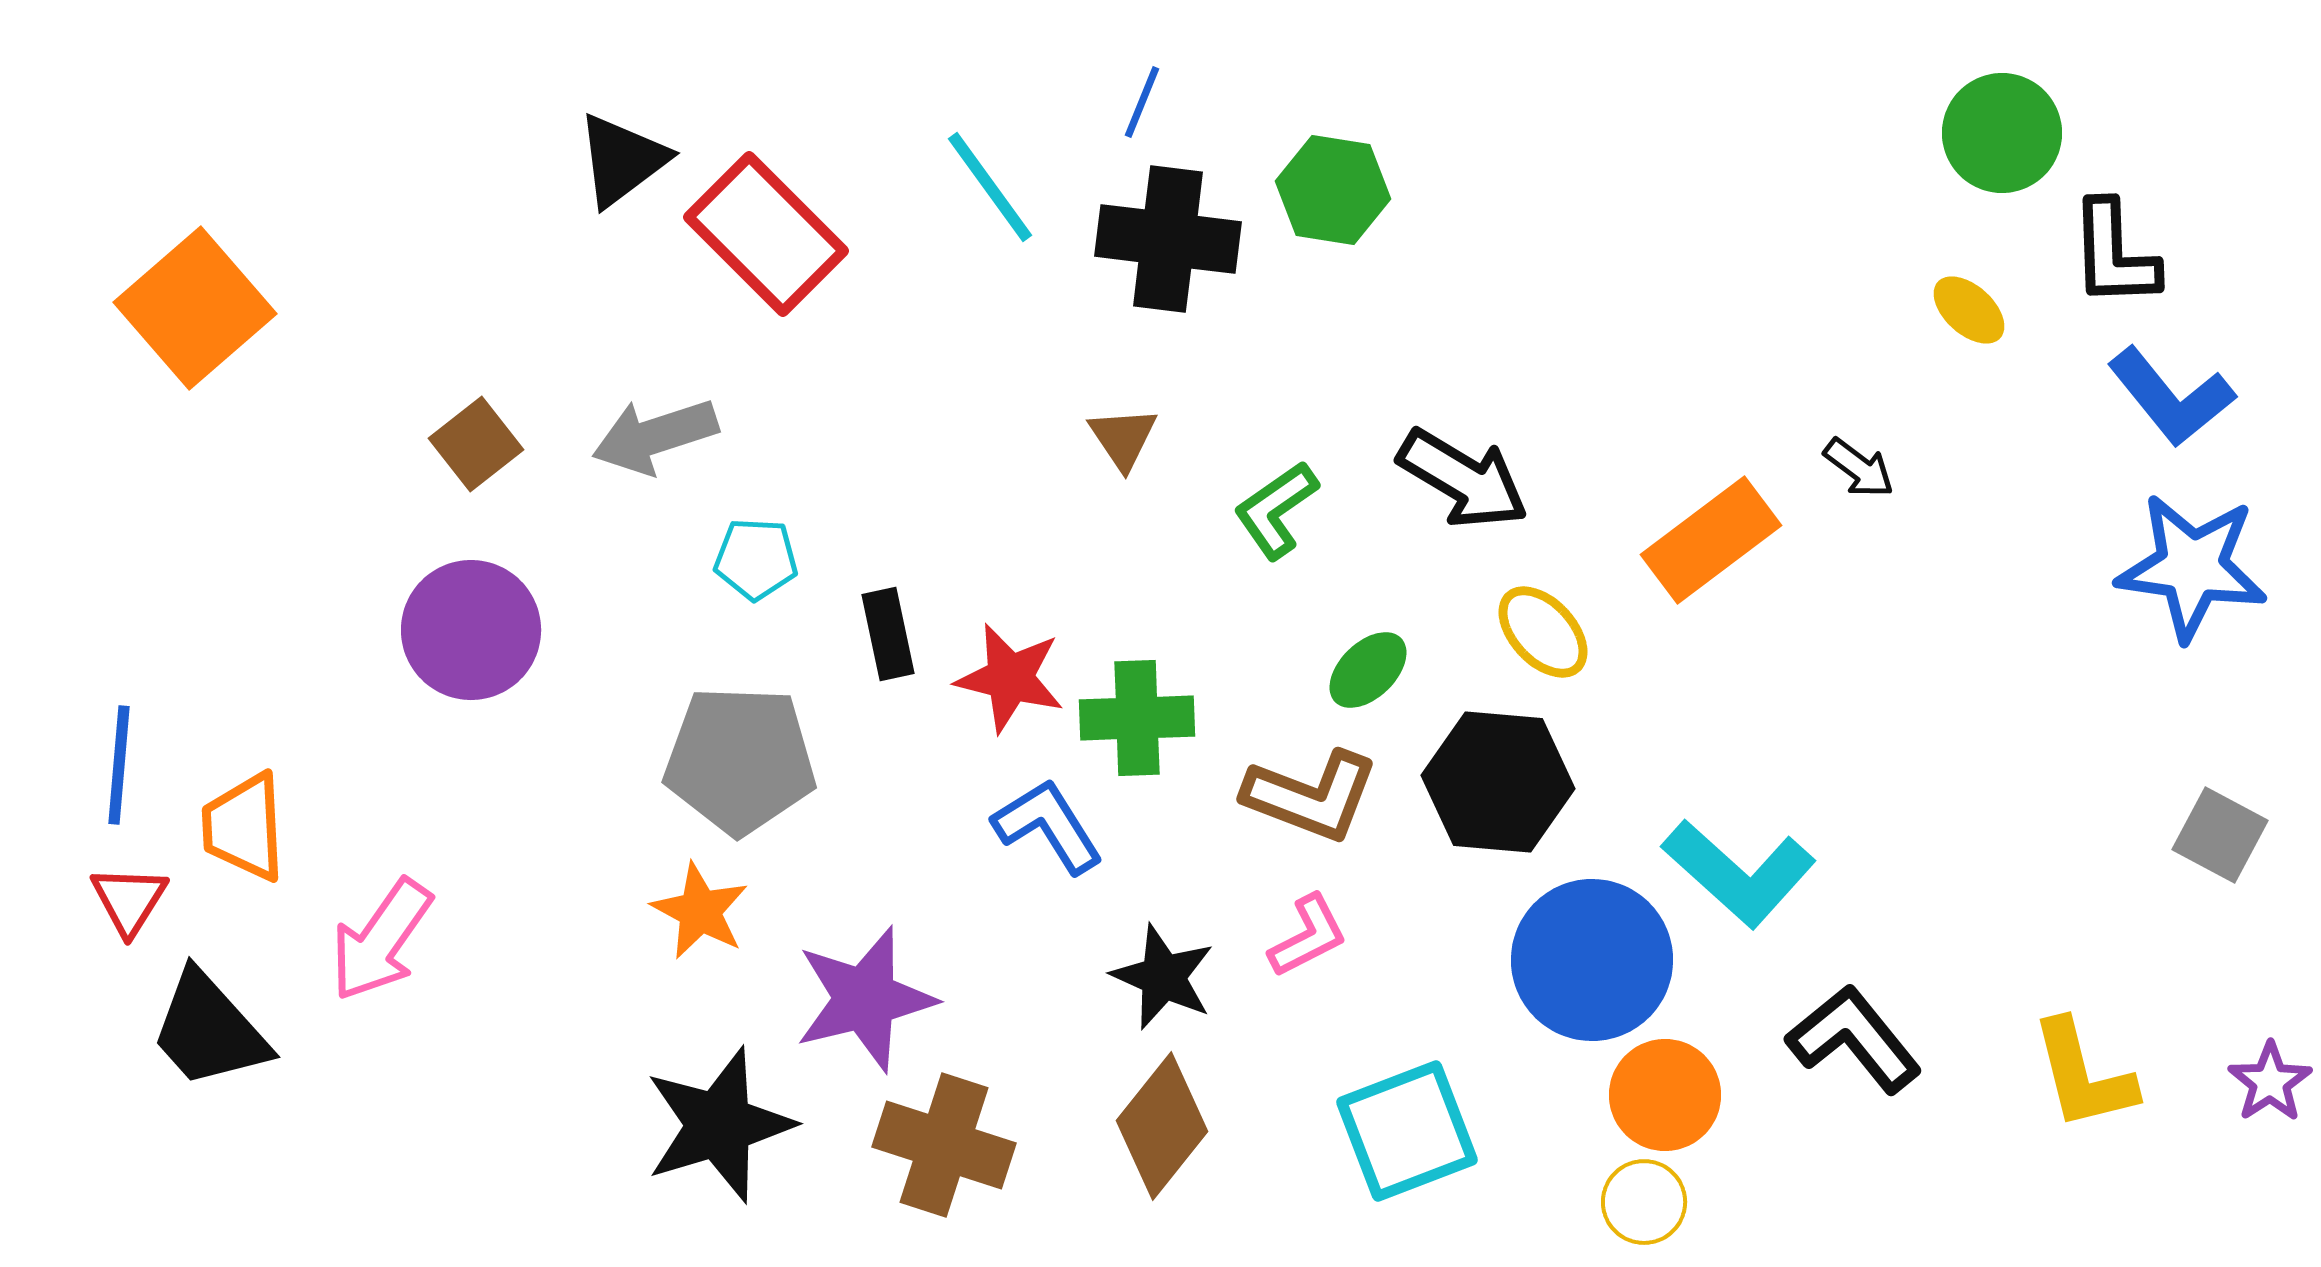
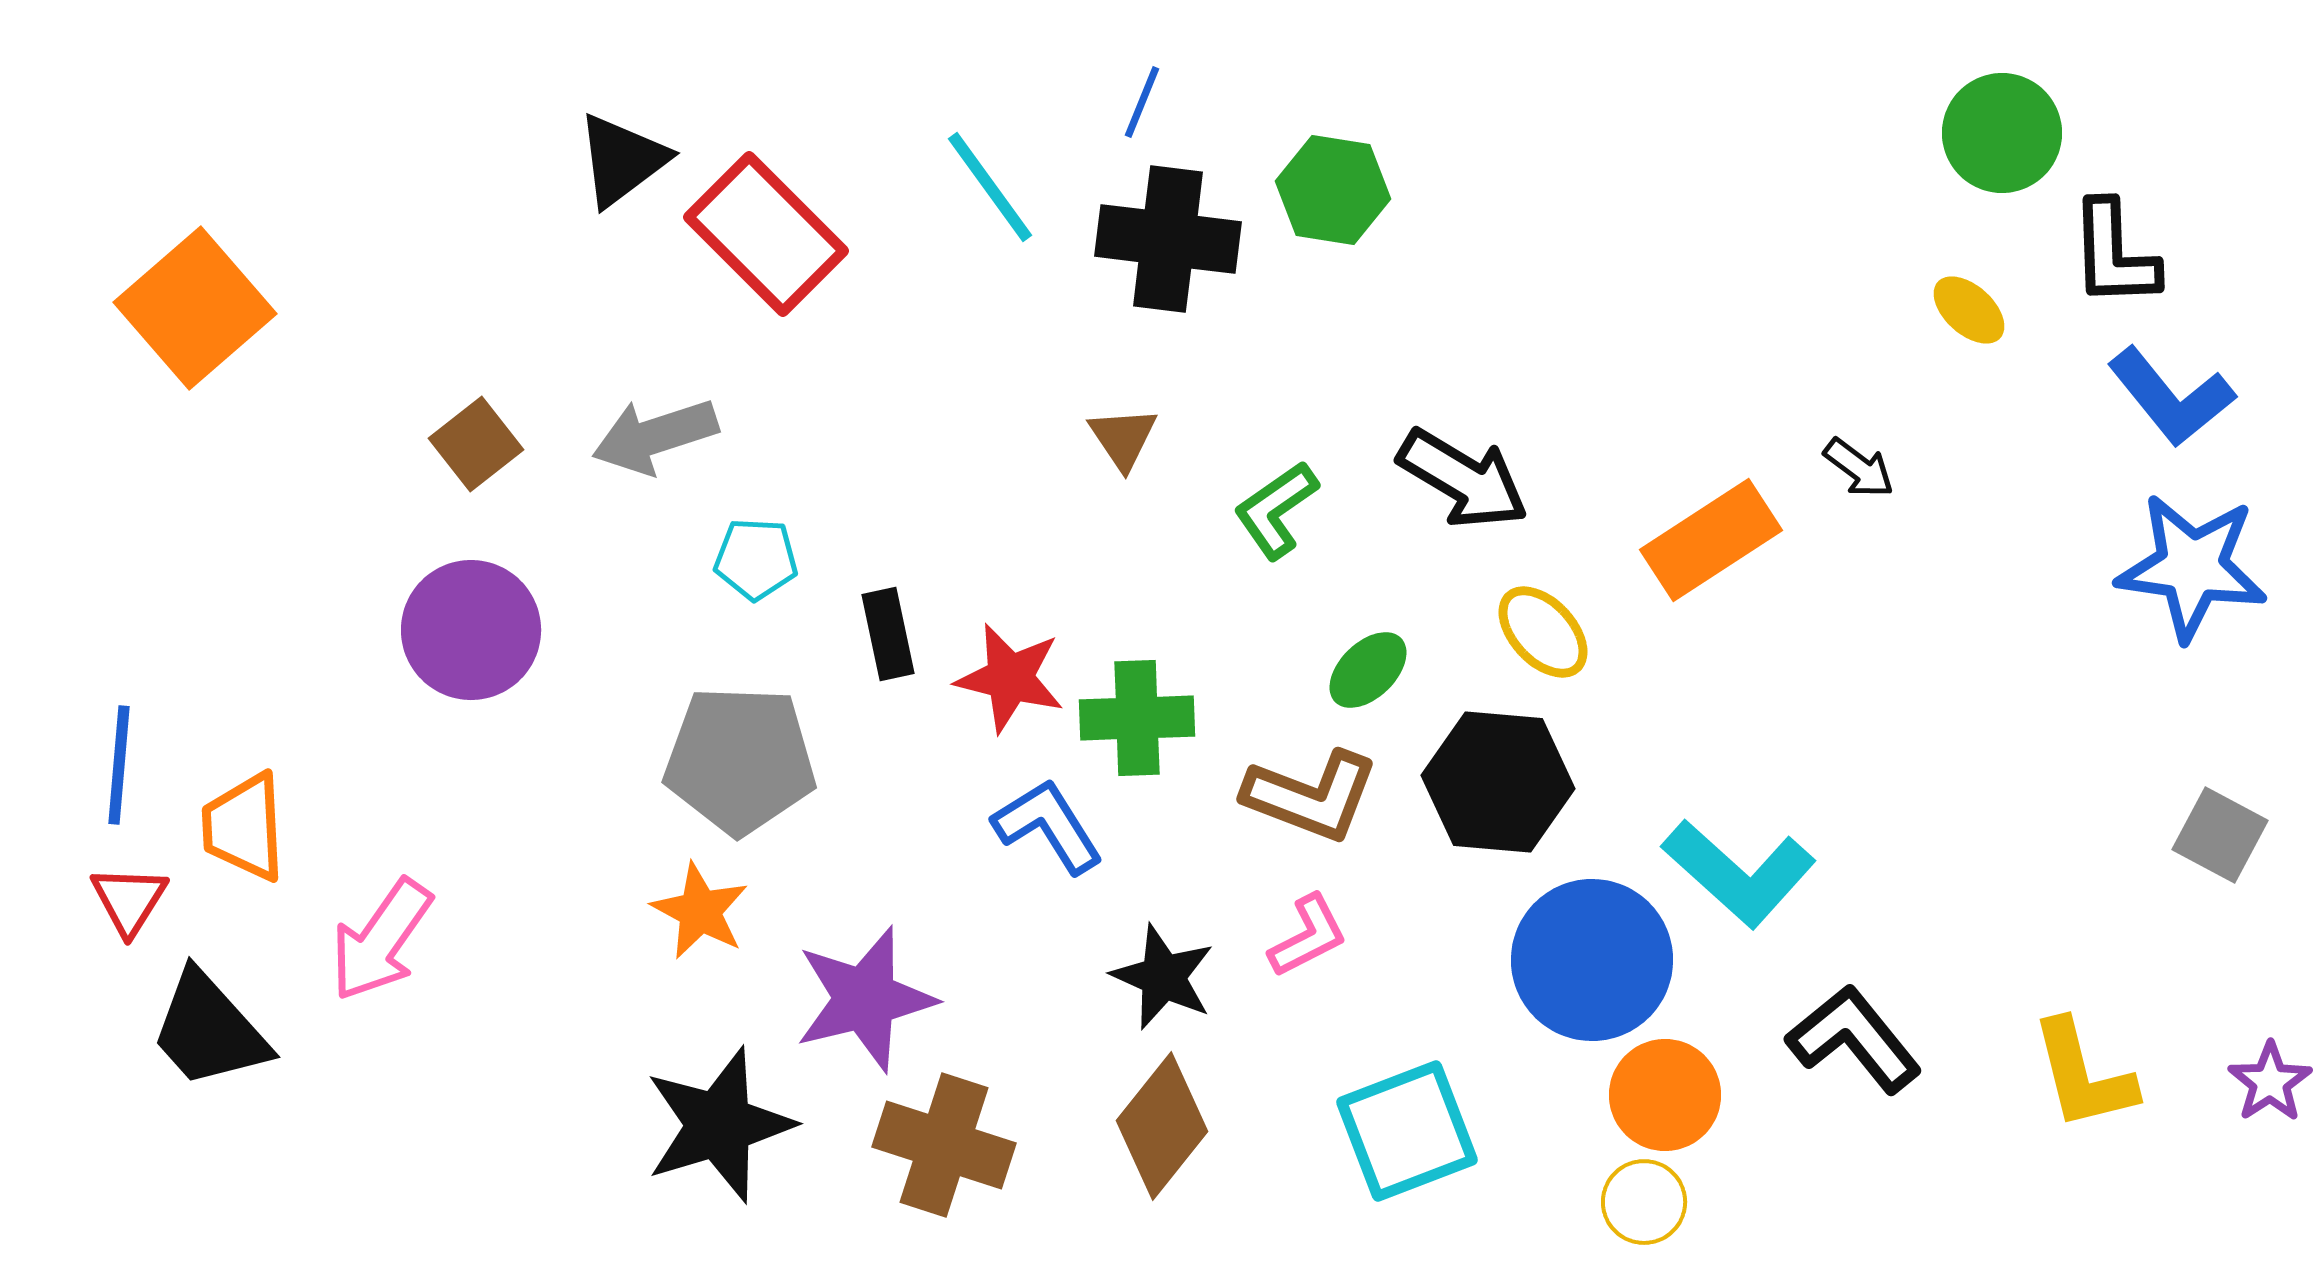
orange rectangle at (1711, 540): rotated 4 degrees clockwise
